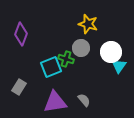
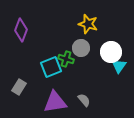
purple diamond: moved 4 px up
